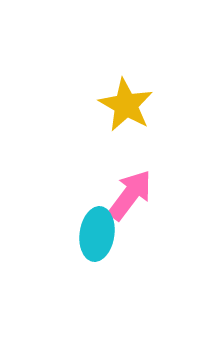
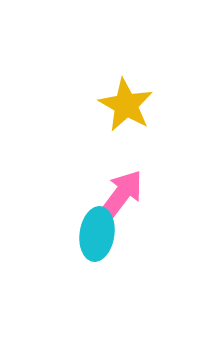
pink arrow: moved 9 px left
